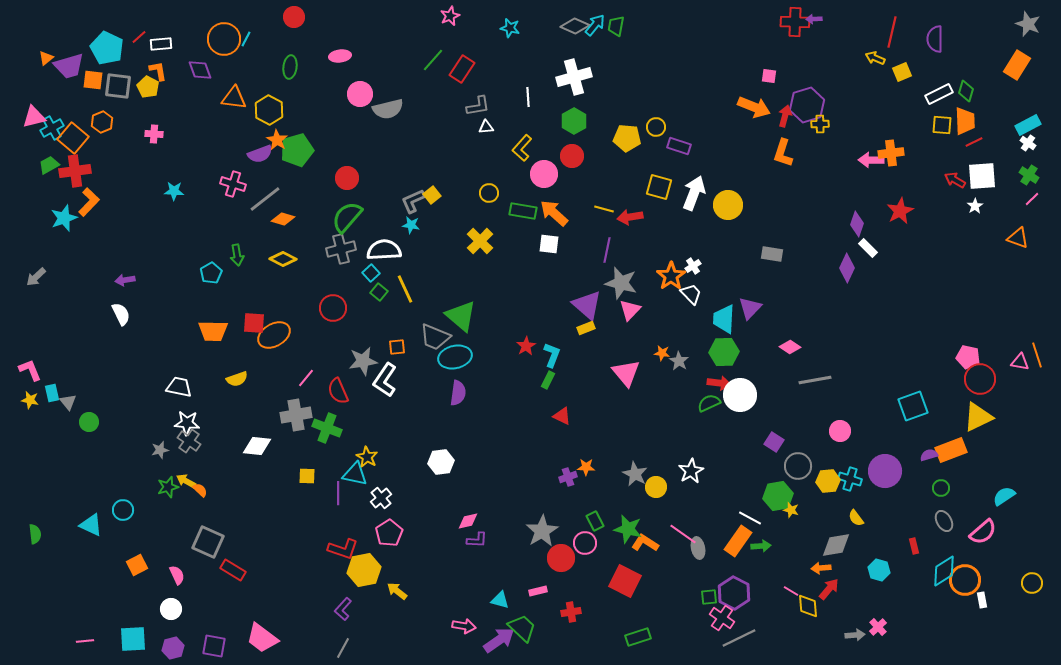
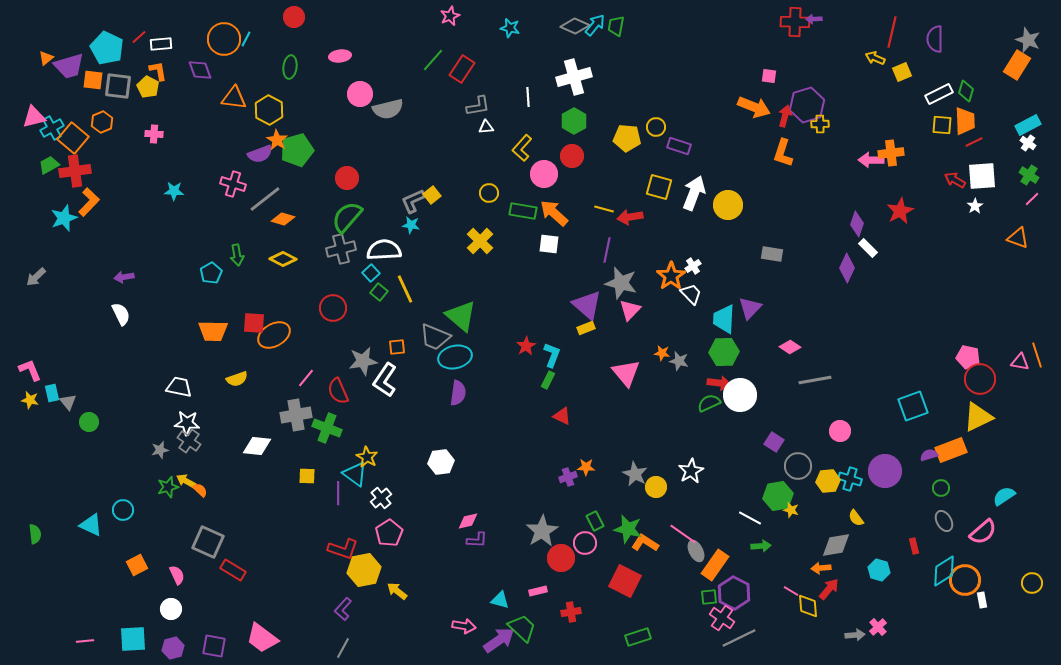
gray star at (1028, 24): moved 16 px down
purple arrow at (125, 280): moved 1 px left, 3 px up
gray star at (679, 361): rotated 18 degrees counterclockwise
cyan triangle at (355, 474): rotated 24 degrees clockwise
orange rectangle at (738, 541): moved 23 px left, 24 px down
gray ellipse at (698, 548): moved 2 px left, 3 px down; rotated 15 degrees counterclockwise
